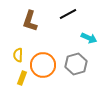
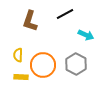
black line: moved 3 px left
cyan arrow: moved 3 px left, 3 px up
gray hexagon: rotated 15 degrees counterclockwise
yellow rectangle: moved 1 px left, 1 px up; rotated 72 degrees clockwise
